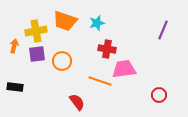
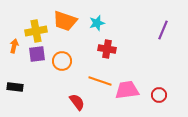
pink trapezoid: moved 3 px right, 21 px down
